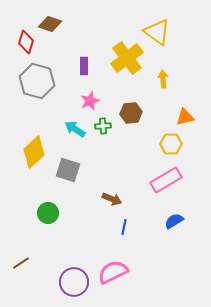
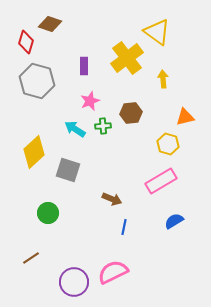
yellow hexagon: moved 3 px left; rotated 15 degrees clockwise
pink rectangle: moved 5 px left, 1 px down
brown line: moved 10 px right, 5 px up
